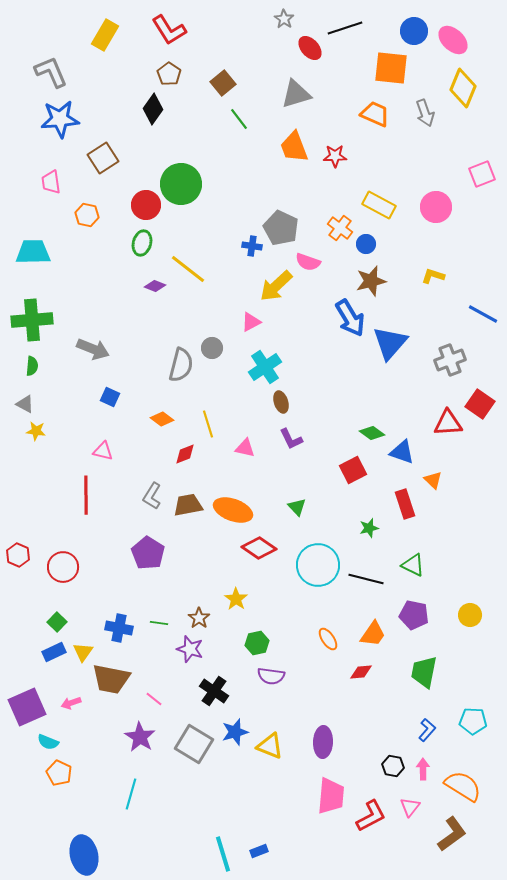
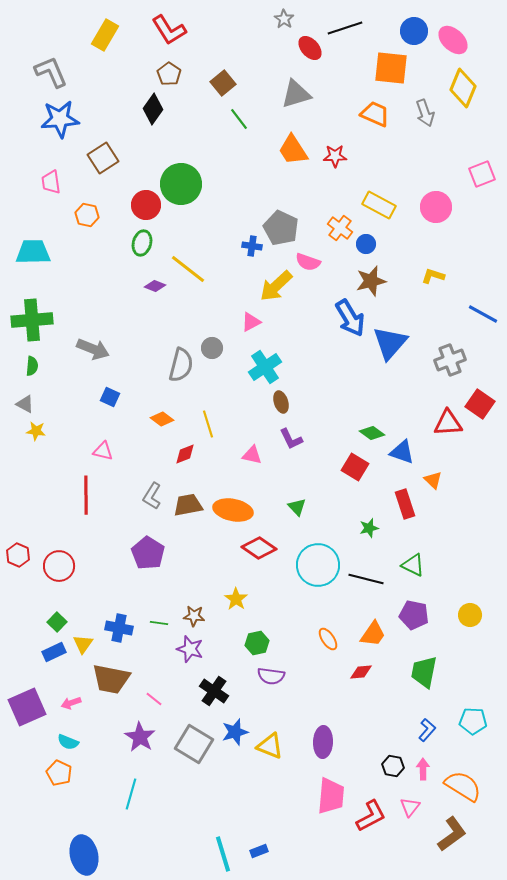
orange trapezoid at (294, 147): moved 1 px left, 3 px down; rotated 12 degrees counterclockwise
pink triangle at (245, 448): moved 7 px right, 7 px down
red square at (353, 470): moved 2 px right, 3 px up; rotated 32 degrees counterclockwise
orange ellipse at (233, 510): rotated 9 degrees counterclockwise
red circle at (63, 567): moved 4 px left, 1 px up
brown star at (199, 618): moved 5 px left, 2 px up; rotated 30 degrees counterclockwise
yellow triangle at (83, 652): moved 8 px up
cyan semicircle at (48, 742): moved 20 px right
